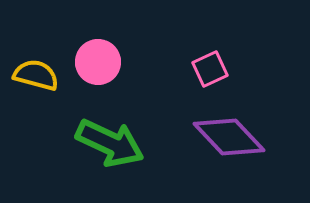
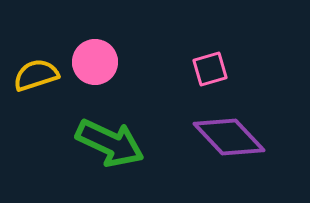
pink circle: moved 3 px left
pink square: rotated 9 degrees clockwise
yellow semicircle: rotated 33 degrees counterclockwise
